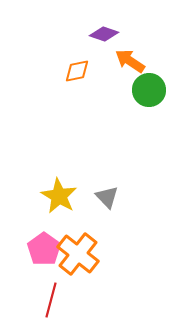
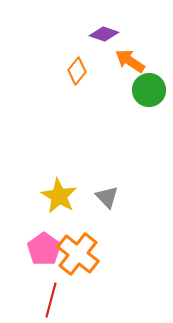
orange diamond: rotated 40 degrees counterclockwise
